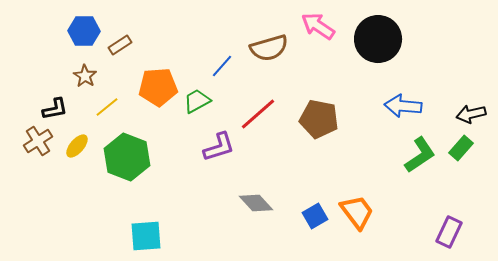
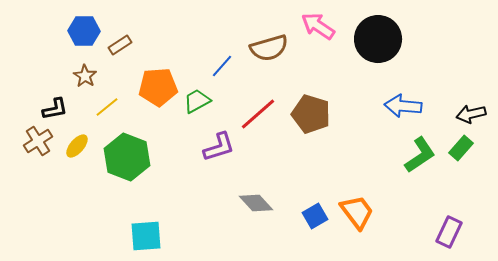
brown pentagon: moved 8 px left, 5 px up; rotated 6 degrees clockwise
